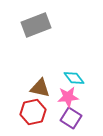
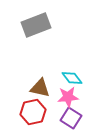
cyan diamond: moved 2 px left
